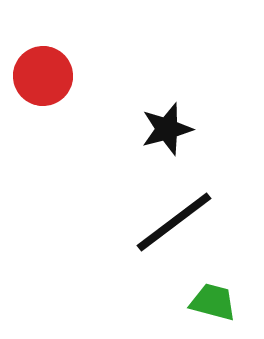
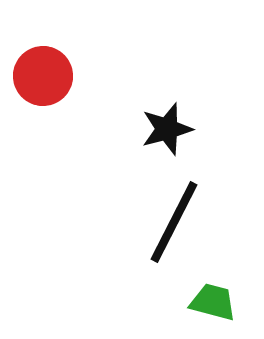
black line: rotated 26 degrees counterclockwise
